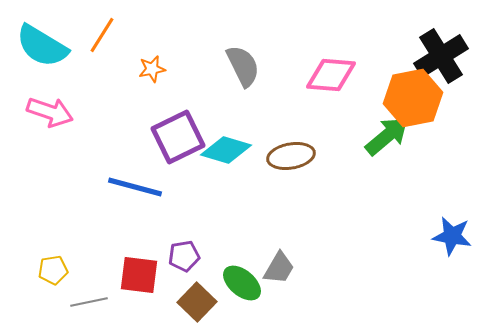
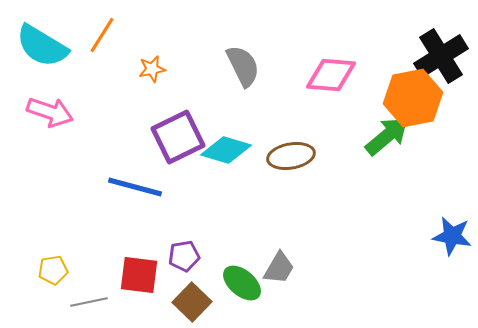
brown square: moved 5 px left
